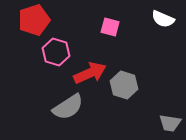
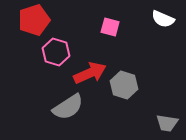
gray trapezoid: moved 3 px left
